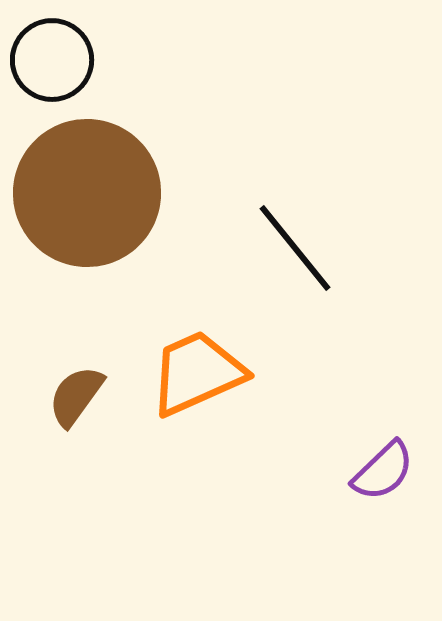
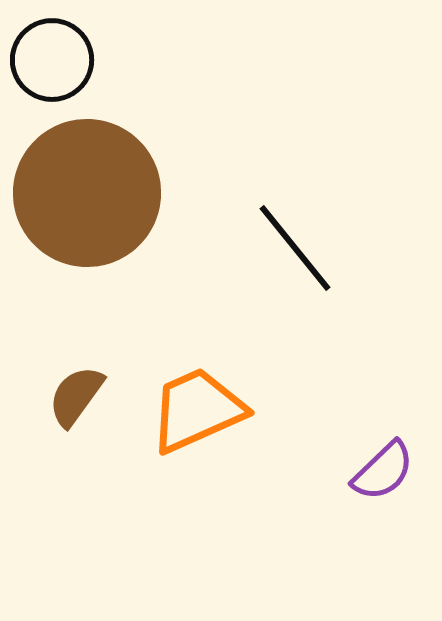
orange trapezoid: moved 37 px down
